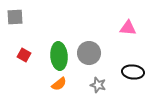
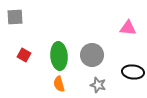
gray circle: moved 3 px right, 2 px down
orange semicircle: rotated 112 degrees clockwise
